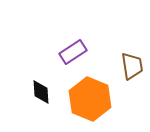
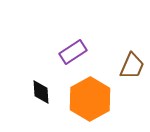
brown trapezoid: rotated 32 degrees clockwise
orange hexagon: rotated 9 degrees clockwise
